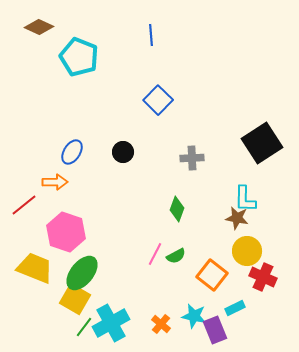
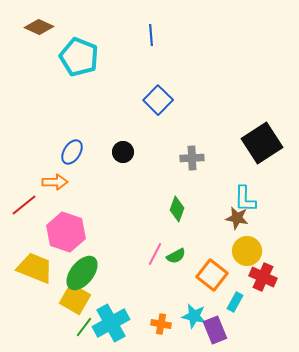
cyan rectangle: moved 6 px up; rotated 36 degrees counterclockwise
orange cross: rotated 30 degrees counterclockwise
